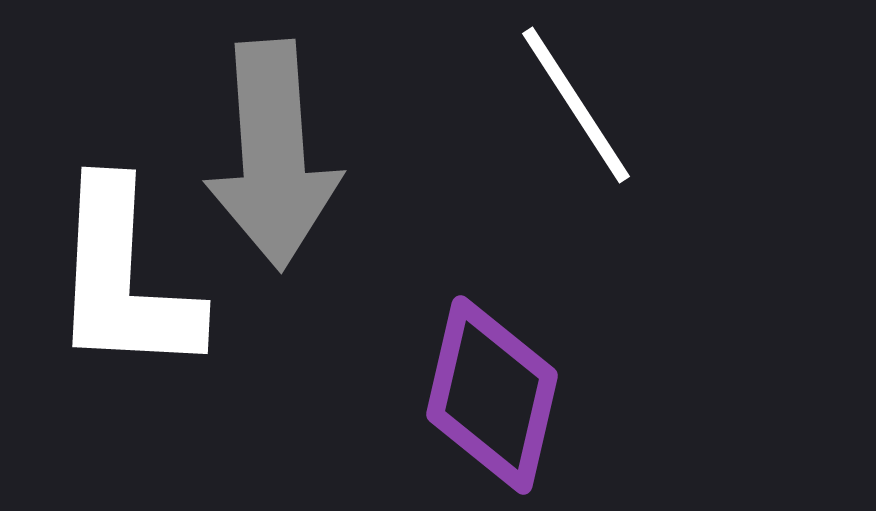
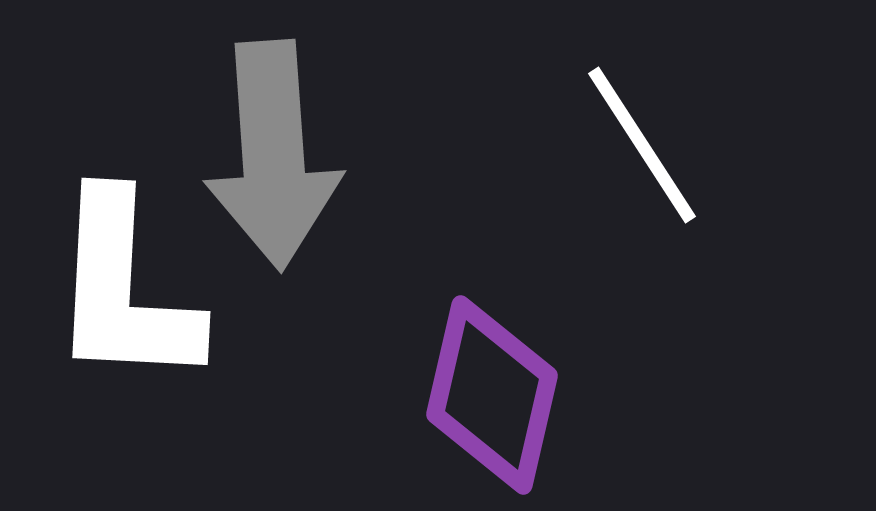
white line: moved 66 px right, 40 px down
white L-shape: moved 11 px down
